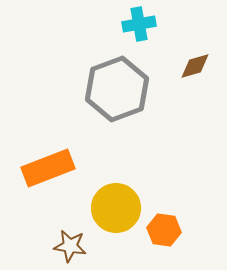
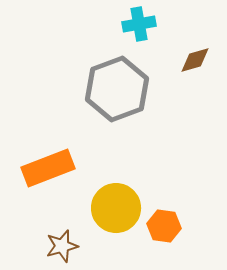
brown diamond: moved 6 px up
orange hexagon: moved 4 px up
brown star: moved 8 px left; rotated 24 degrees counterclockwise
